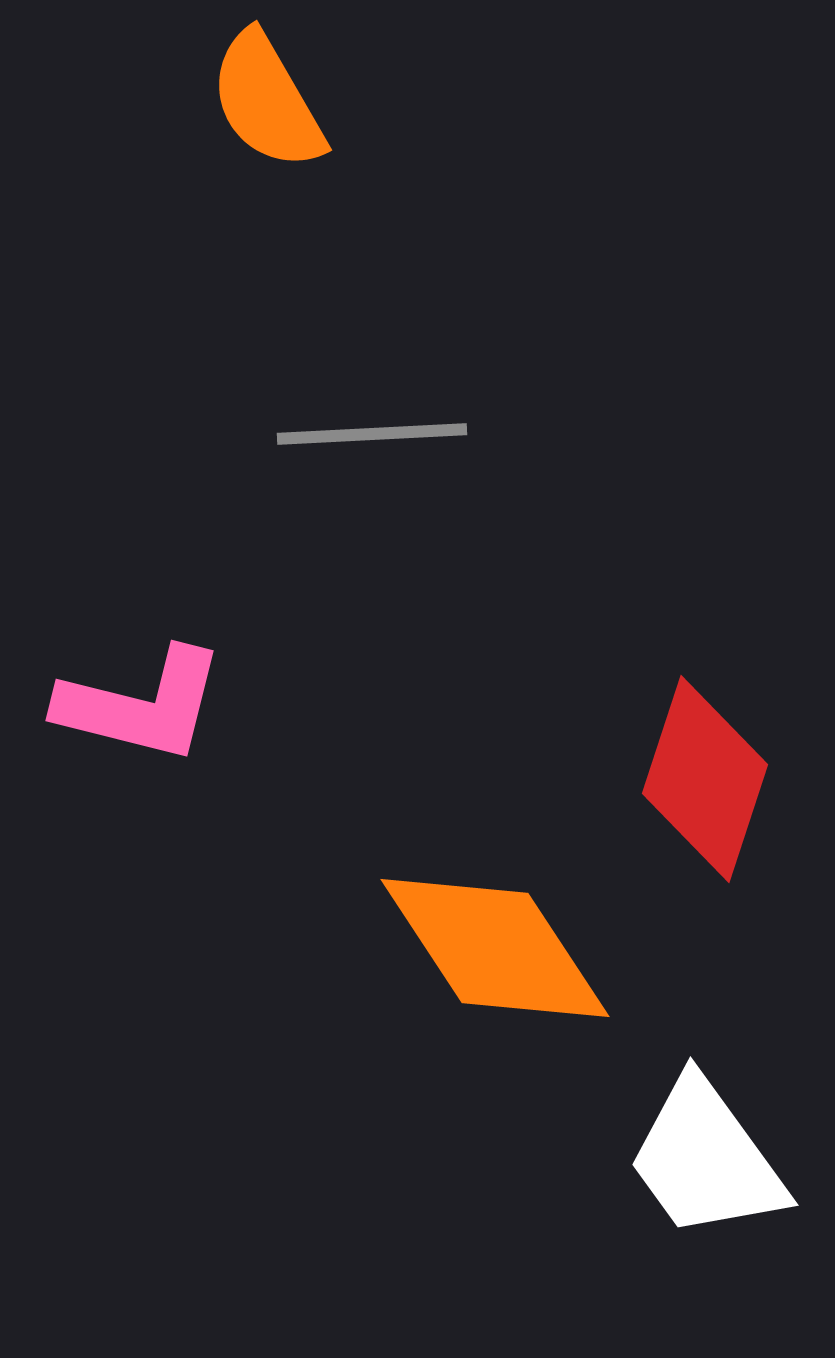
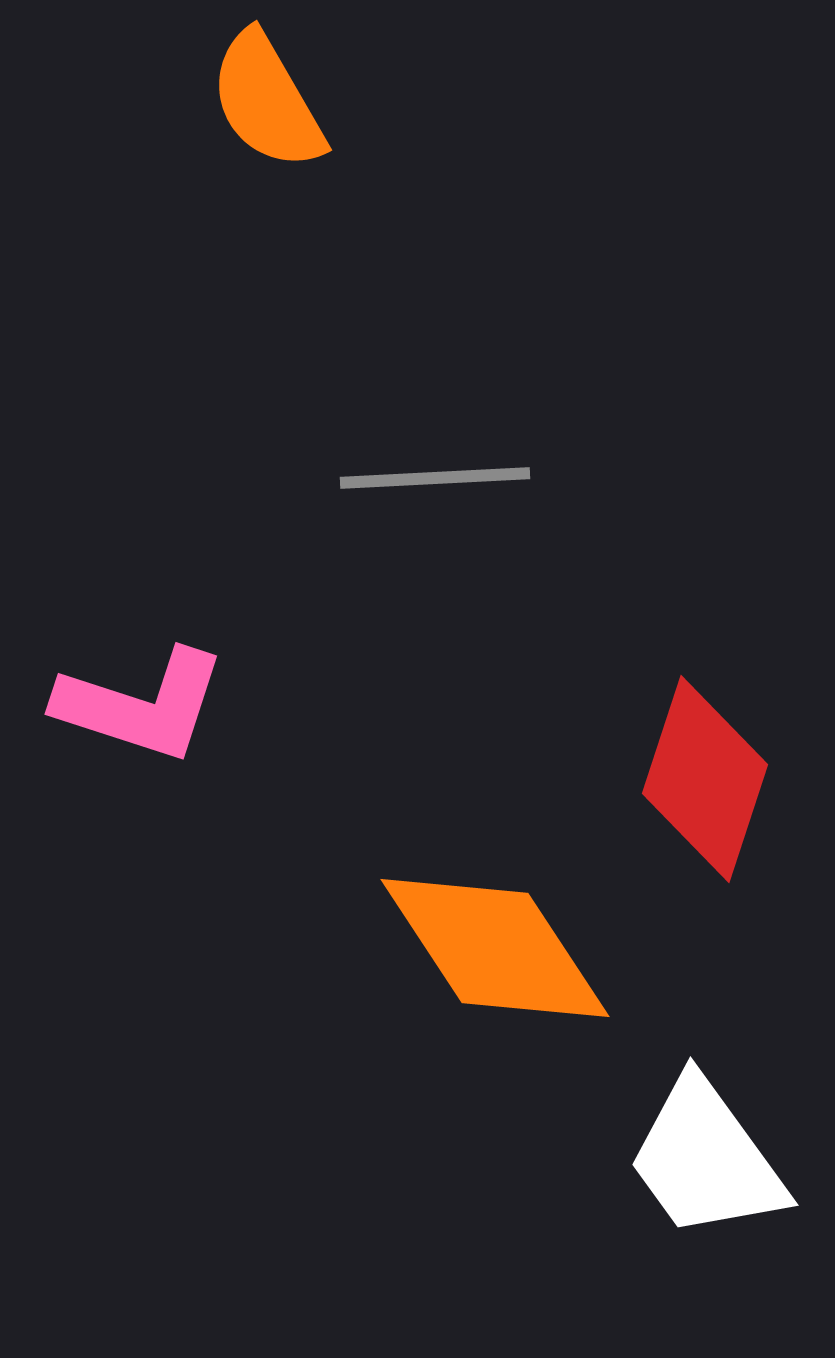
gray line: moved 63 px right, 44 px down
pink L-shape: rotated 4 degrees clockwise
